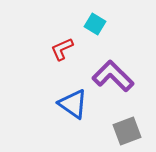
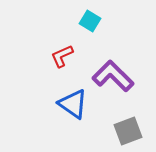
cyan square: moved 5 px left, 3 px up
red L-shape: moved 7 px down
gray square: moved 1 px right
